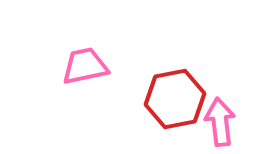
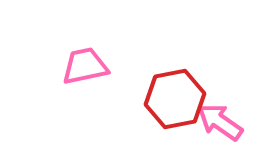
pink arrow: rotated 48 degrees counterclockwise
